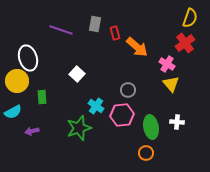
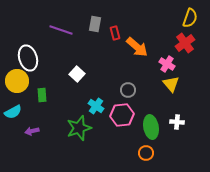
green rectangle: moved 2 px up
